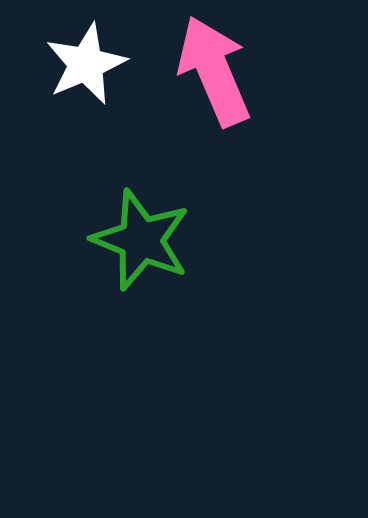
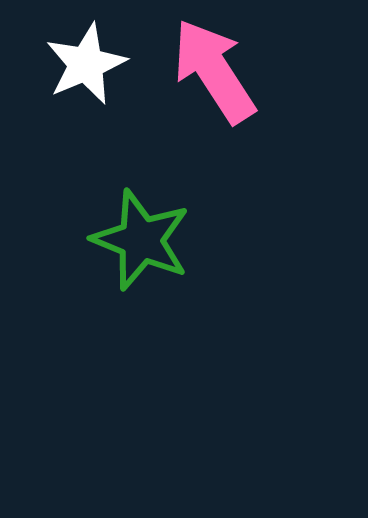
pink arrow: rotated 10 degrees counterclockwise
